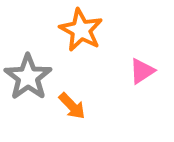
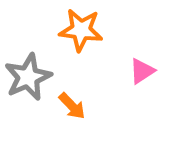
orange star: rotated 21 degrees counterclockwise
gray star: rotated 12 degrees clockwise
